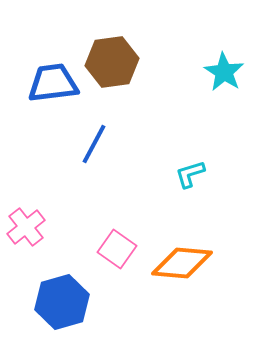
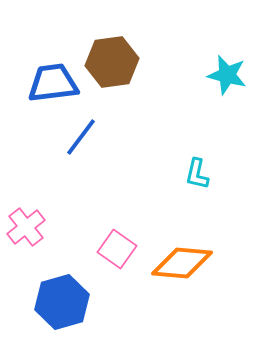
cyan star: moved 3 px right, 3 px down; rotated 18 degrees counterclockwise
blue line: moved 13 px left, 7 px up; rotated 9 degrees clockwise
cyan L-shape: moved 7 px right; rotated 60 degrees counterclockwise
